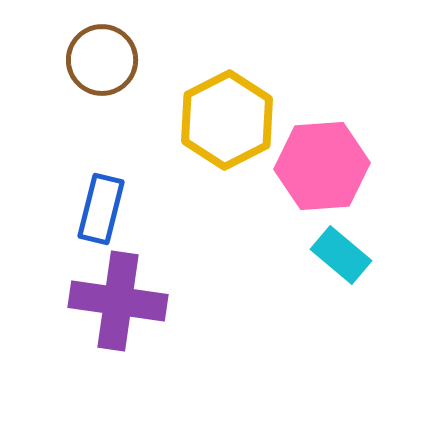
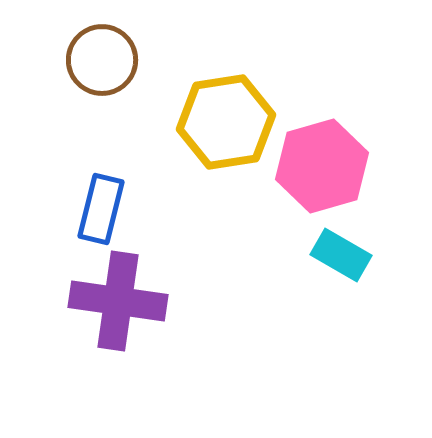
yellow hexagon: moved 1 px left, 2 px down; rotated 18 degrees clockwise
pink hexagon: rotated 12 degrees counterclockwise
cyan rectangle: rotated 10 degrees counterclockwise
